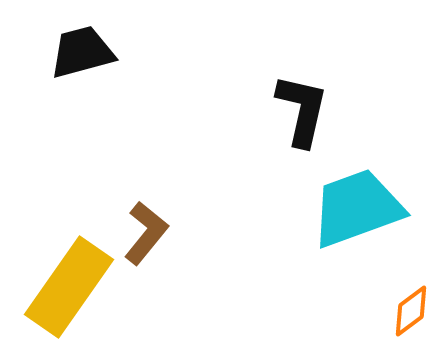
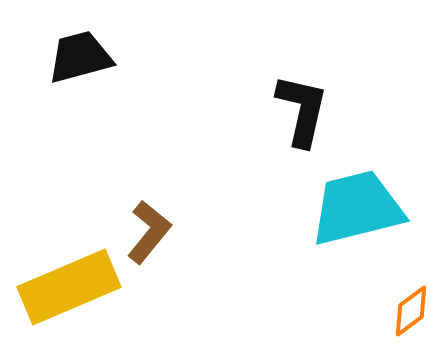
black trapezoid: moved 2 px left, 5 px down
cyan trapezoid: rotated 6 degrees clockwise
brown L-shape: moved 3 px right, 1 px up
yellow rectangle: rotated 32 degrees clockwise
